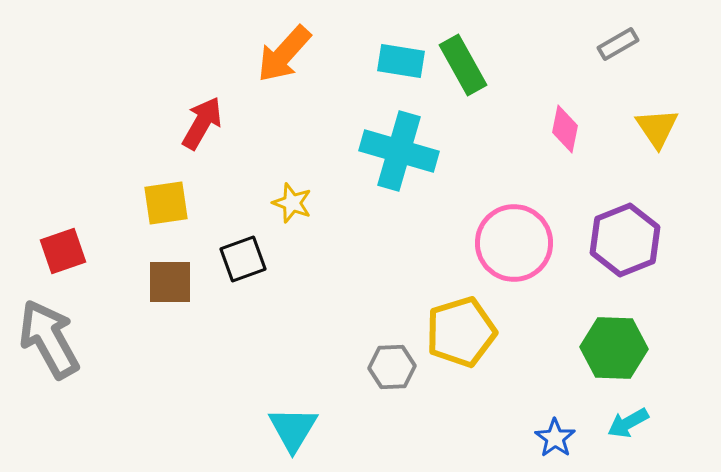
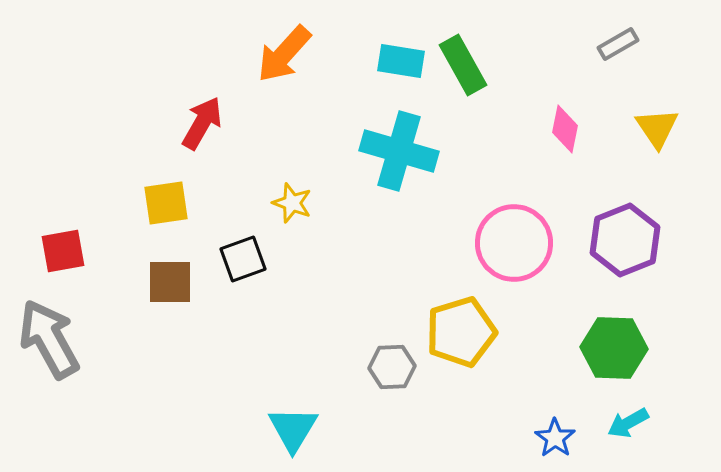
red square: rotated 9 degrees clockwise
